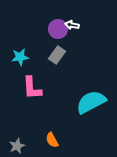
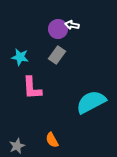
cyan star: rotated 18 degrees clockwise
